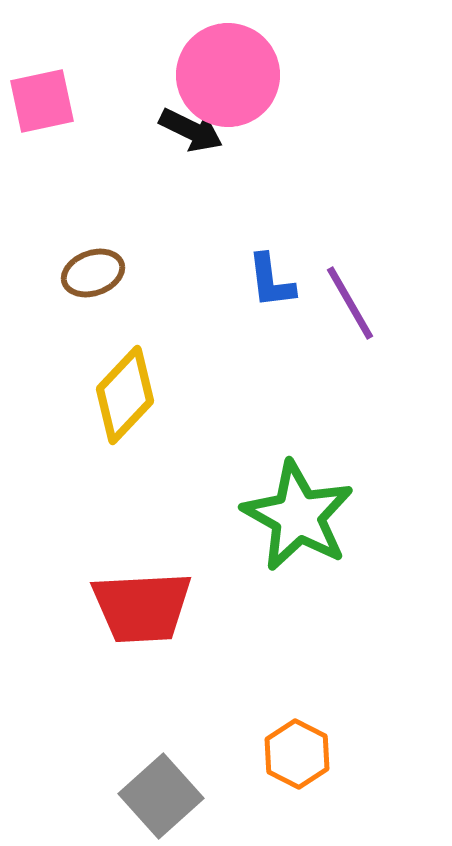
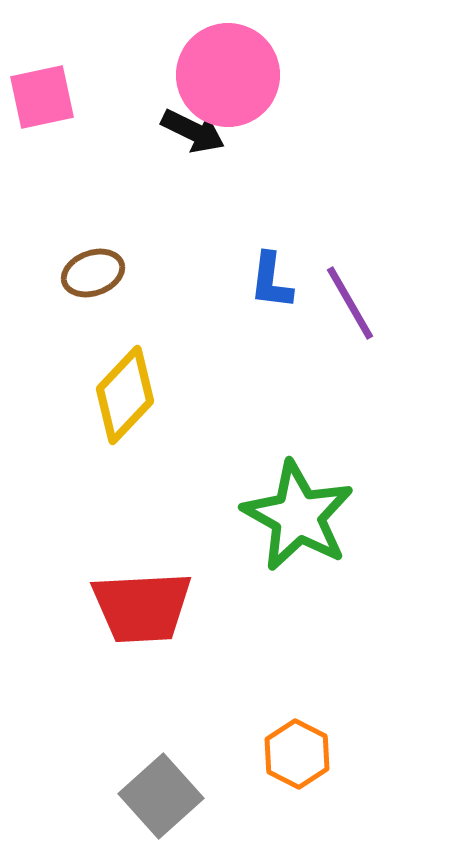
pink square: moved 4 px up
black arrow: moved 2 px right, 1 px down
blue L-shape: rotated 14 degrees clockwise
